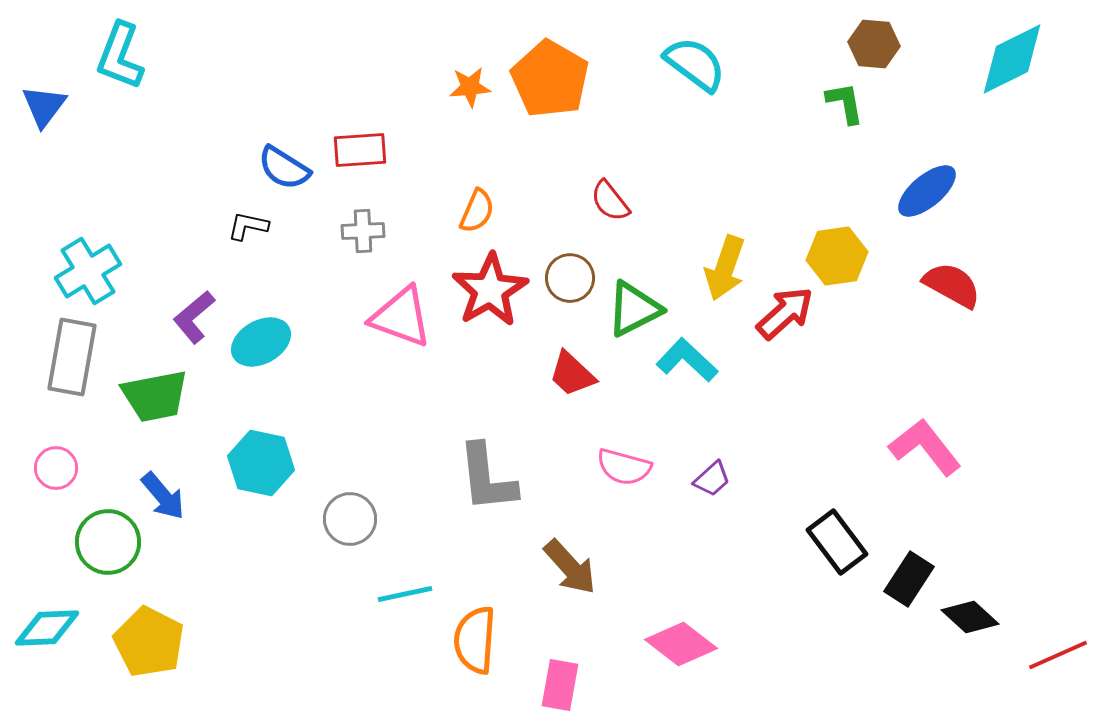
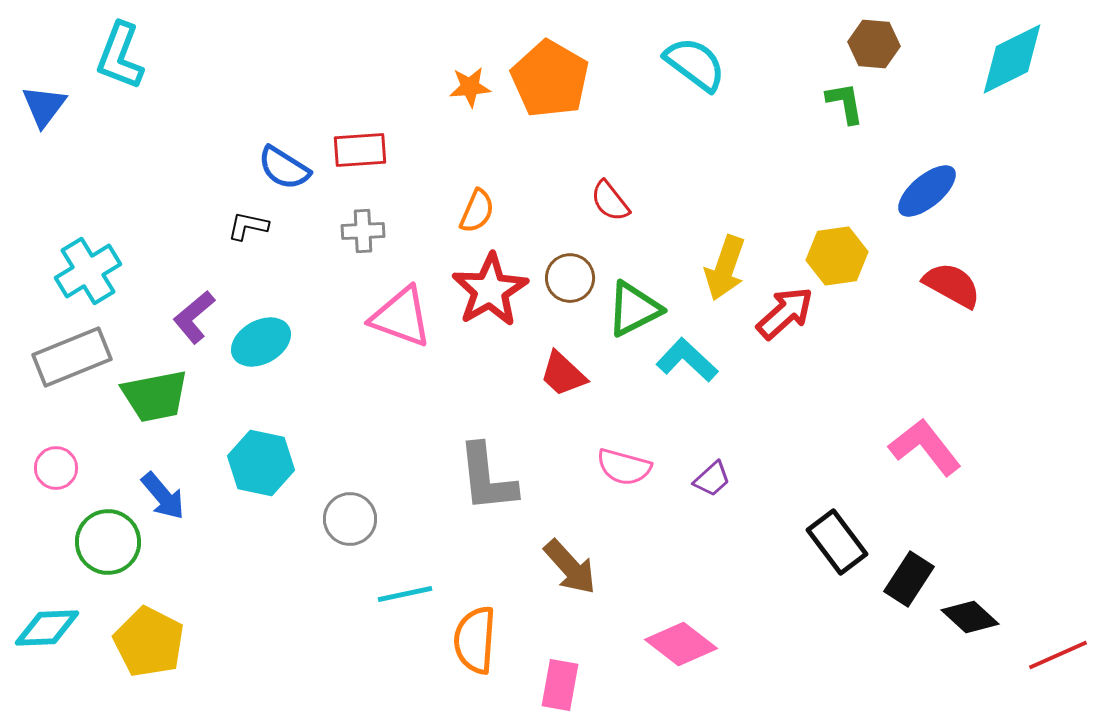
gray rectangle at (72, 357): rotated 58 degrees clockwise
red trapezoid at (572, 374): moved 9 px left
